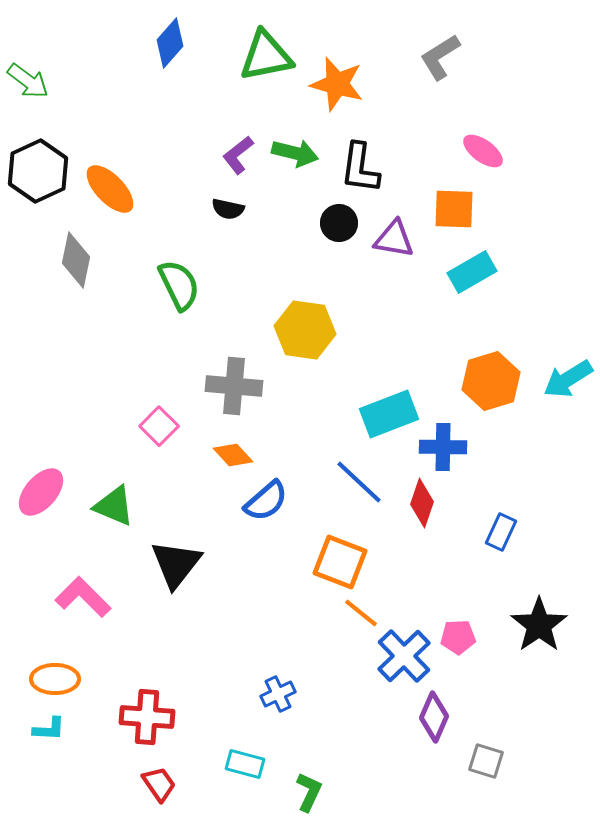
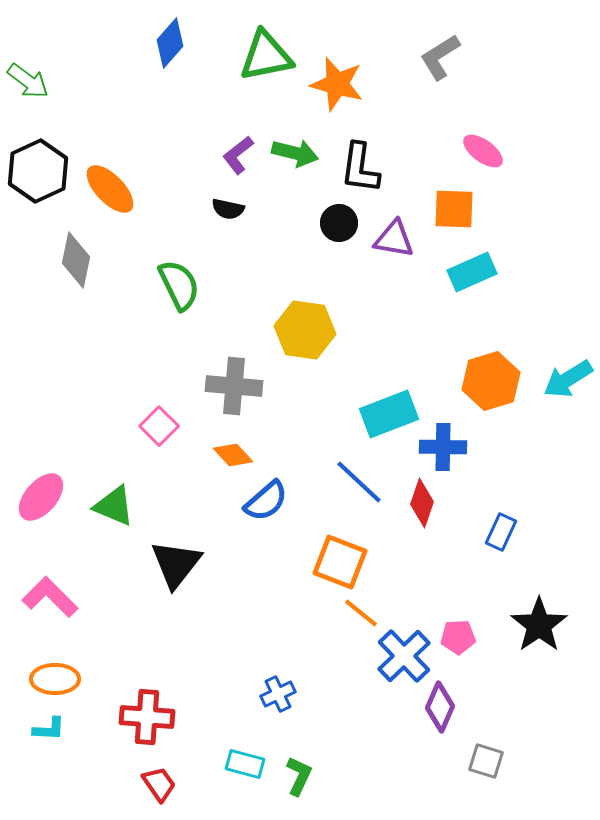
cyan rectangle at (472, 272): rotated 6 degrees clockwise
pink ellipse at (41, 492): moved 5 px down
pink L-shape at (83, 597): moved 33 px left
purple diamond at (434, 717): moved 6 px right, 10 px up
green L-shape at (309, 792): moved 10 px left, 16 px up
